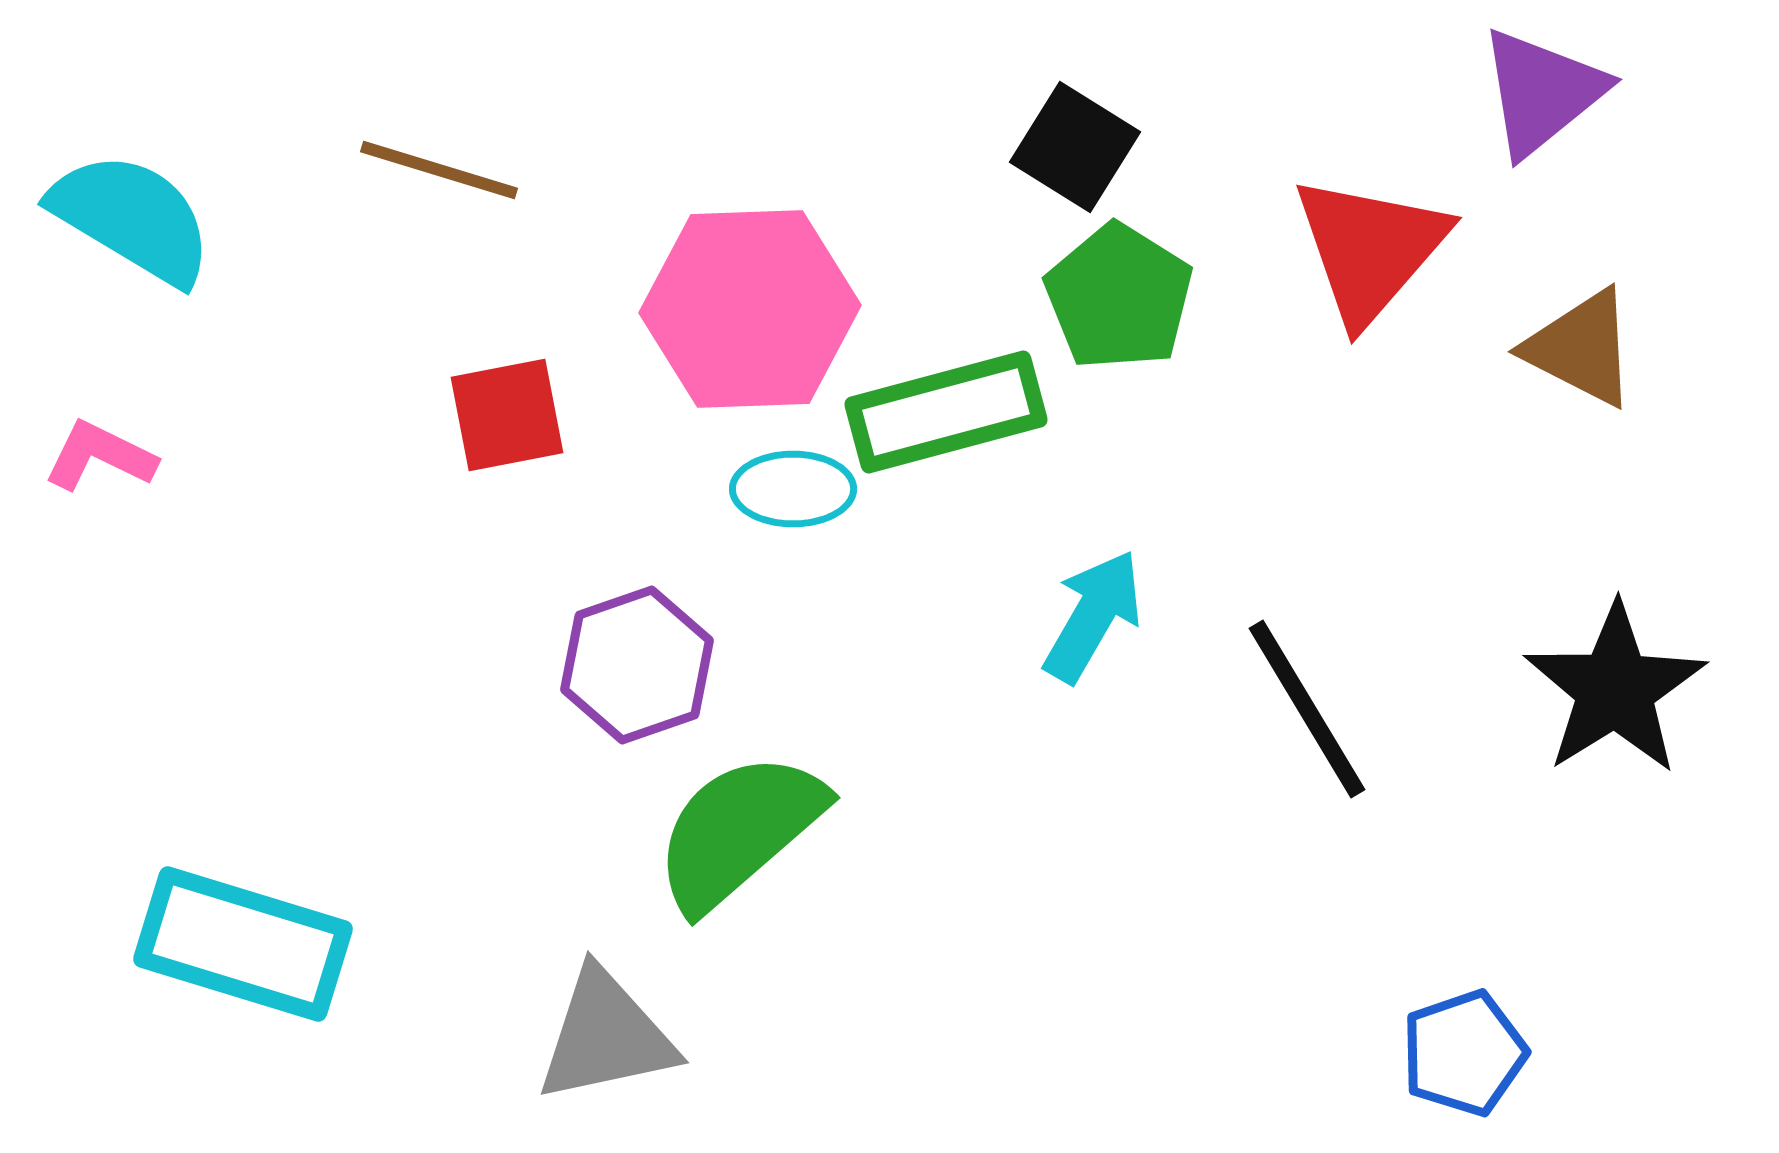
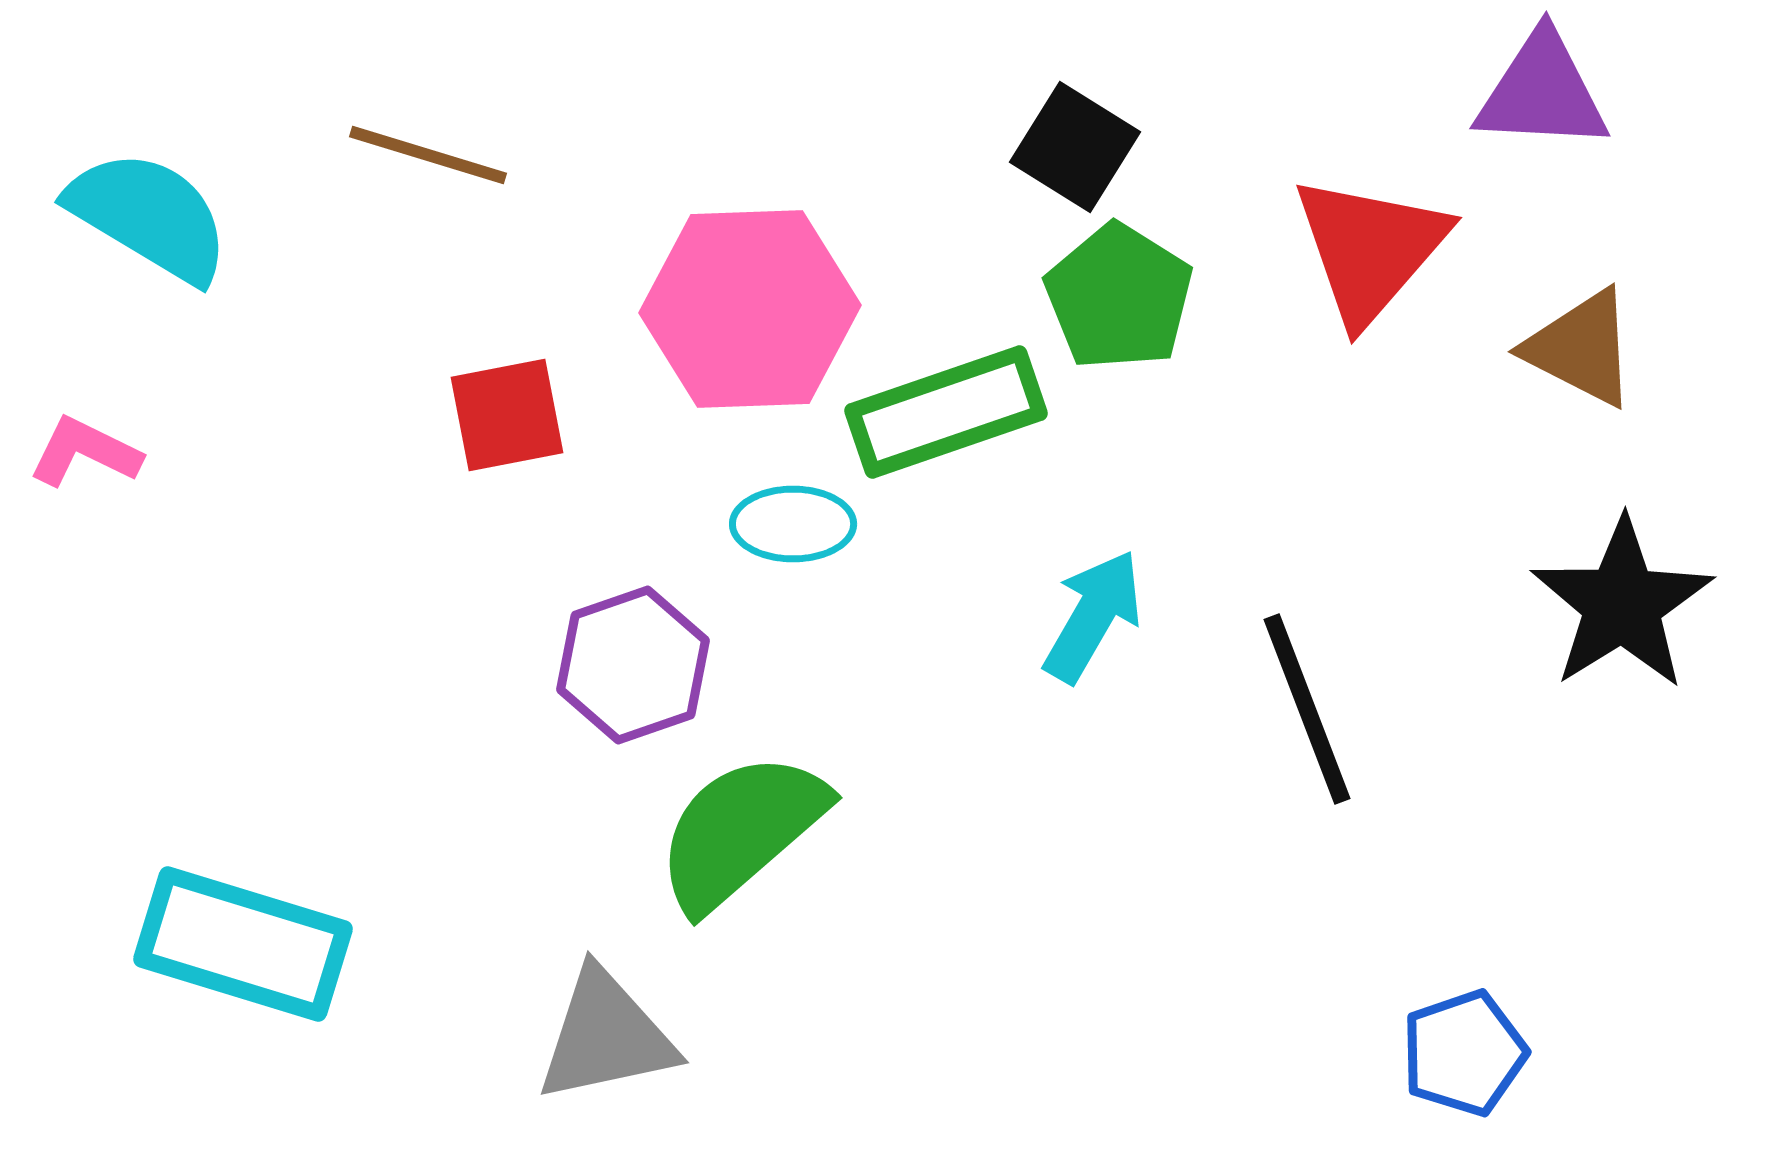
purple triangle: rotated 42 degrees clockwise
brown line: moved 11 px left, 15 px up
cyan semicircle: moved 17 px right, 2 px up
green rectangle: rotated 4 degrees counterclockwise
pink L-shape: moved 15 px left, 4 px up
cyan ellipse: moved 35 px down
purple hexagon: moved 4 px left
black star: moved 7 px right, 85 px up
black line: rotated 10 degrees clockwise
green semicircle: moved 2 px right
